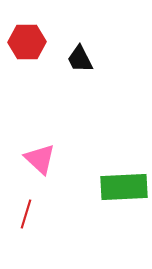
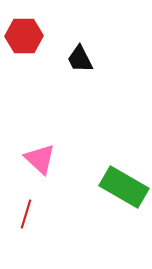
red hexagon: moved 3 px left, 6 px up
green rectangle: rotated 33 degrees clockwise
